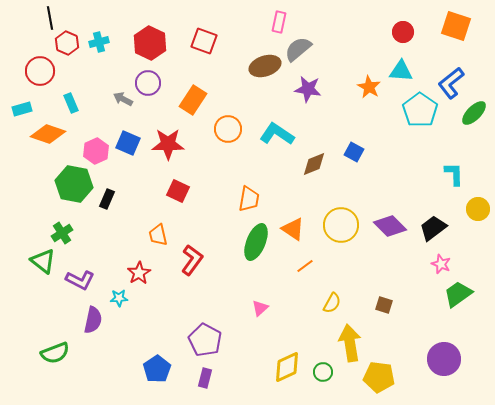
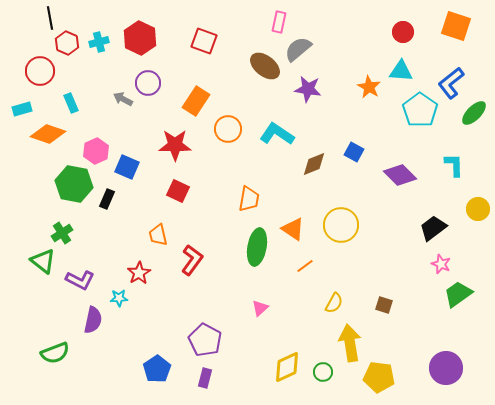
red hexagon at (150, 43): moved 10 px left, 5 px up
brown ellipse at (265, 66): rotated 56 degrees clockwise
orange rectangle at (193, 100): moved 3 px right, 1 px down
blue square at (128, 143): moved 1 px left, 24 px down
red star at (168, 144): moved 7 px right, 1 px down
cyan L-shape at (454, 174): moved 9 px up
purple diamond at (390, 226): moved 10 px right, 51 px up
green ellipse at (256, 242): moved 1 px right, 5 px down; rotated 12 degrees counterclockwise
yellow semicircle at (332, 303): moved 2 px right
purple circle at (444, 359): moved 2 px right, 9 px down
